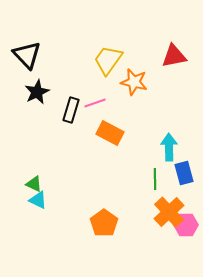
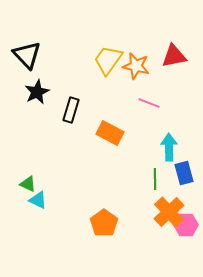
orange star: moved 2 px right, 16 px up
pink line: moved 54 px right; rotated 40 degrees clockwise
green triangle: moved 6 px left
